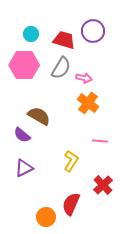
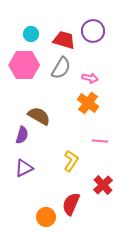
pink arrow: moved 6 px right
purple semicircle: rotated 114 degrees counterclockwise
